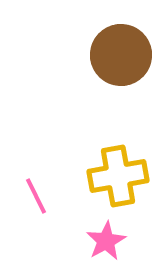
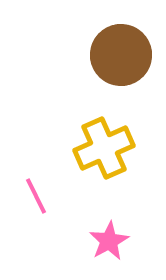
yellow cross: moved 14 px left, 28 px up; rotated 14 degrees counterclockwise
pink star: moved 3 px right
